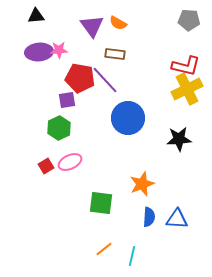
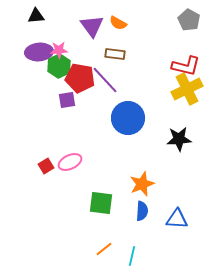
gray pentagon: rotated 25 degrees clockwise
green hexagon: moved 62 px up
blue semicircle: moved 7 px left, 6 px up
